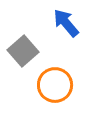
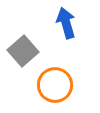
blue arrow: rotated 24 degrees clockwise
